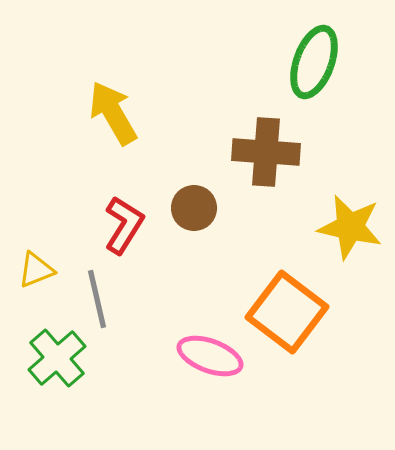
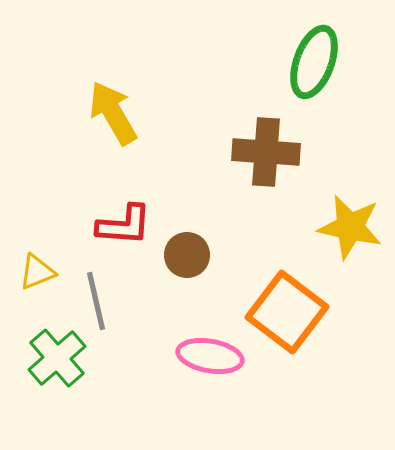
brown circle: moved 7 px left, 47 px down
red L-shape: rotated 62 degrees clockwise
yellow triangle: moved 1 px right, 2 px down
gray line: moved 1 px left, 2 px down
pink ellipse: rotated 10 degrees counterclockwise
